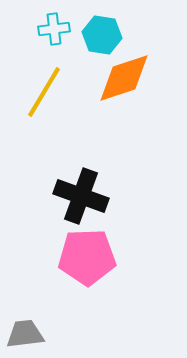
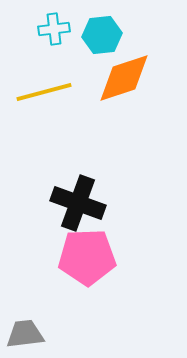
cyan hexagon: rotated 15 degrees counterclockwise
yellow line: rotated 44 degrees clockwise
black cross: moved 3 px left, 7 px down
